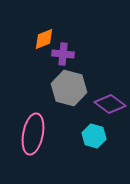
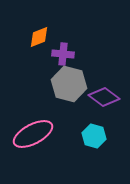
orange diamond: moved 5 px left, 2 px up
gray hexagon: moved 4 px up
purple diamond: moved 6 px left, 7 px up
pink ellipse: rotated 51 degrees clockwise
